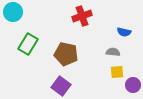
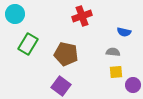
cyan circle: moved 2 px right, 2 px down
yellow square: moved 1 px left
